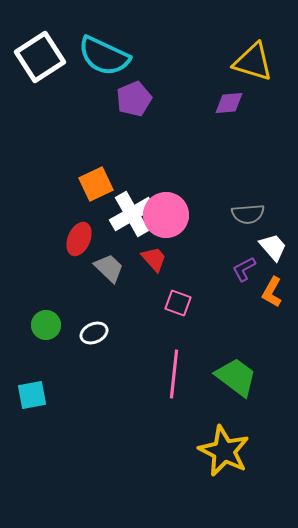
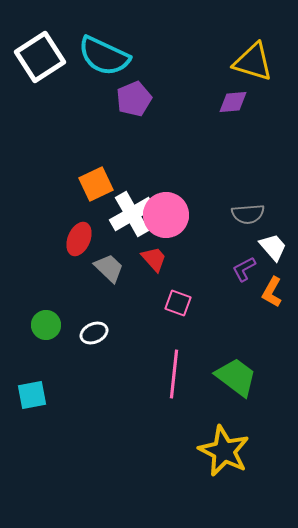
purple diamond: moved 4 px right, 1 px up
